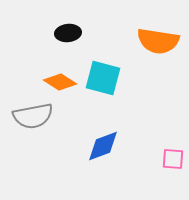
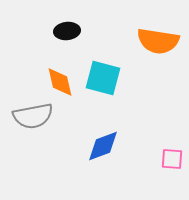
black ellipse: moved 1 px left, 2 px up
orange diamond: rotated 44 degrees clockwise
pink square: moved 1 px left
